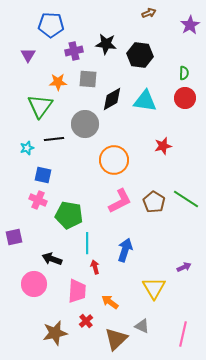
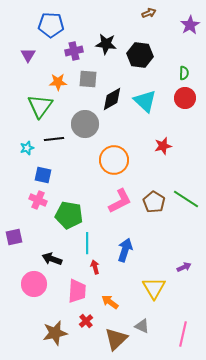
cyan triangle: rotated 35 degrees clockwise
